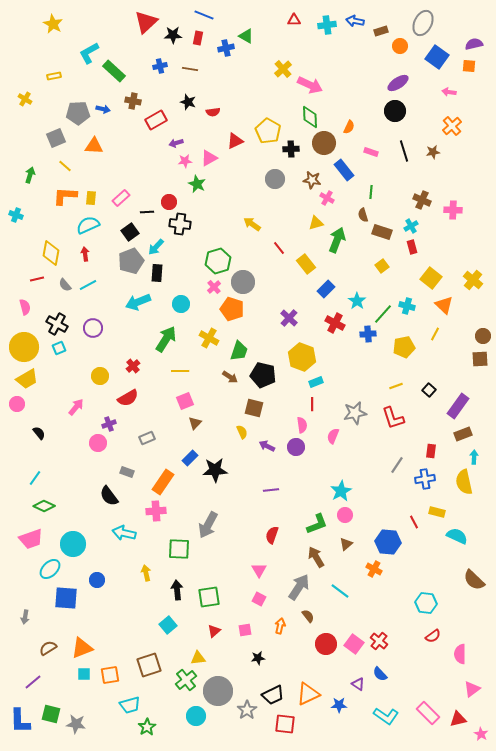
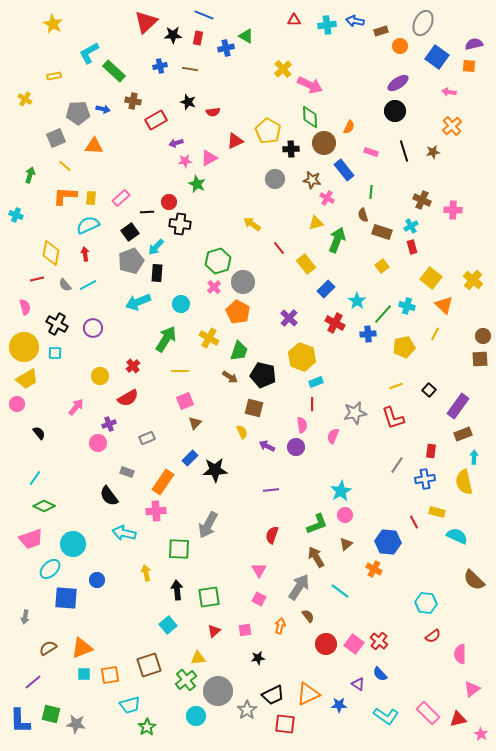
orange pentagon at (232, 309): moved 6 px right, 3 px down; rotated 10 degrees clockwise
cyan square at (59, 348): moved 4 px left, 5 px down; rotated 24 degrees clockwise
